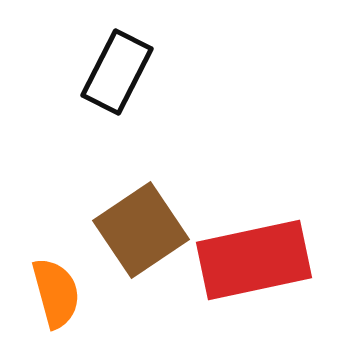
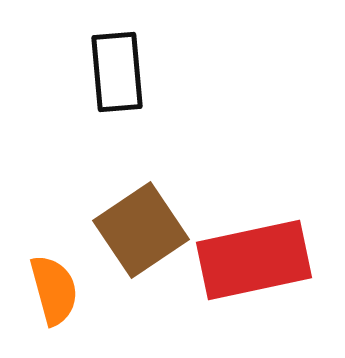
black rectangle: rotated 32 degrees counterclockwise
orange semicircle: moved 2 px left, 3 px up
